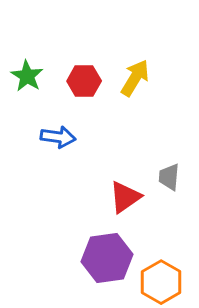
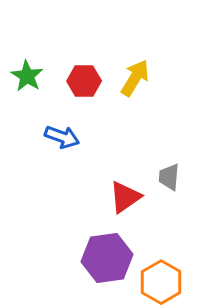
blue arrow: moved 4 px right; rotated 12 degrees clockwise
